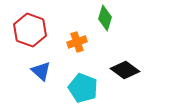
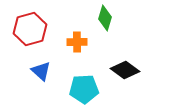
red hexagon: moved 1 px up; rotated 24 degrees clockwise
orange cross: rotated 18 degrees clockwise
cyan pentagon: moved 1 px right, 1 px down; rotated 24 degrees counterclockwise
